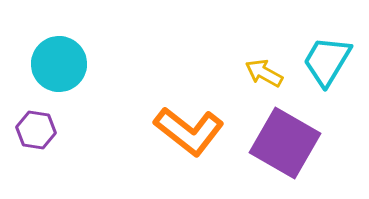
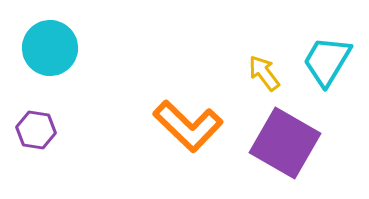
cyan circle: moved 9 px left, 16 px up
yellow arrow: rotated 24 degrees clockwise
orange L-shape: moved 1 px left, 5 px up; rotated 6 degrees clockwise
